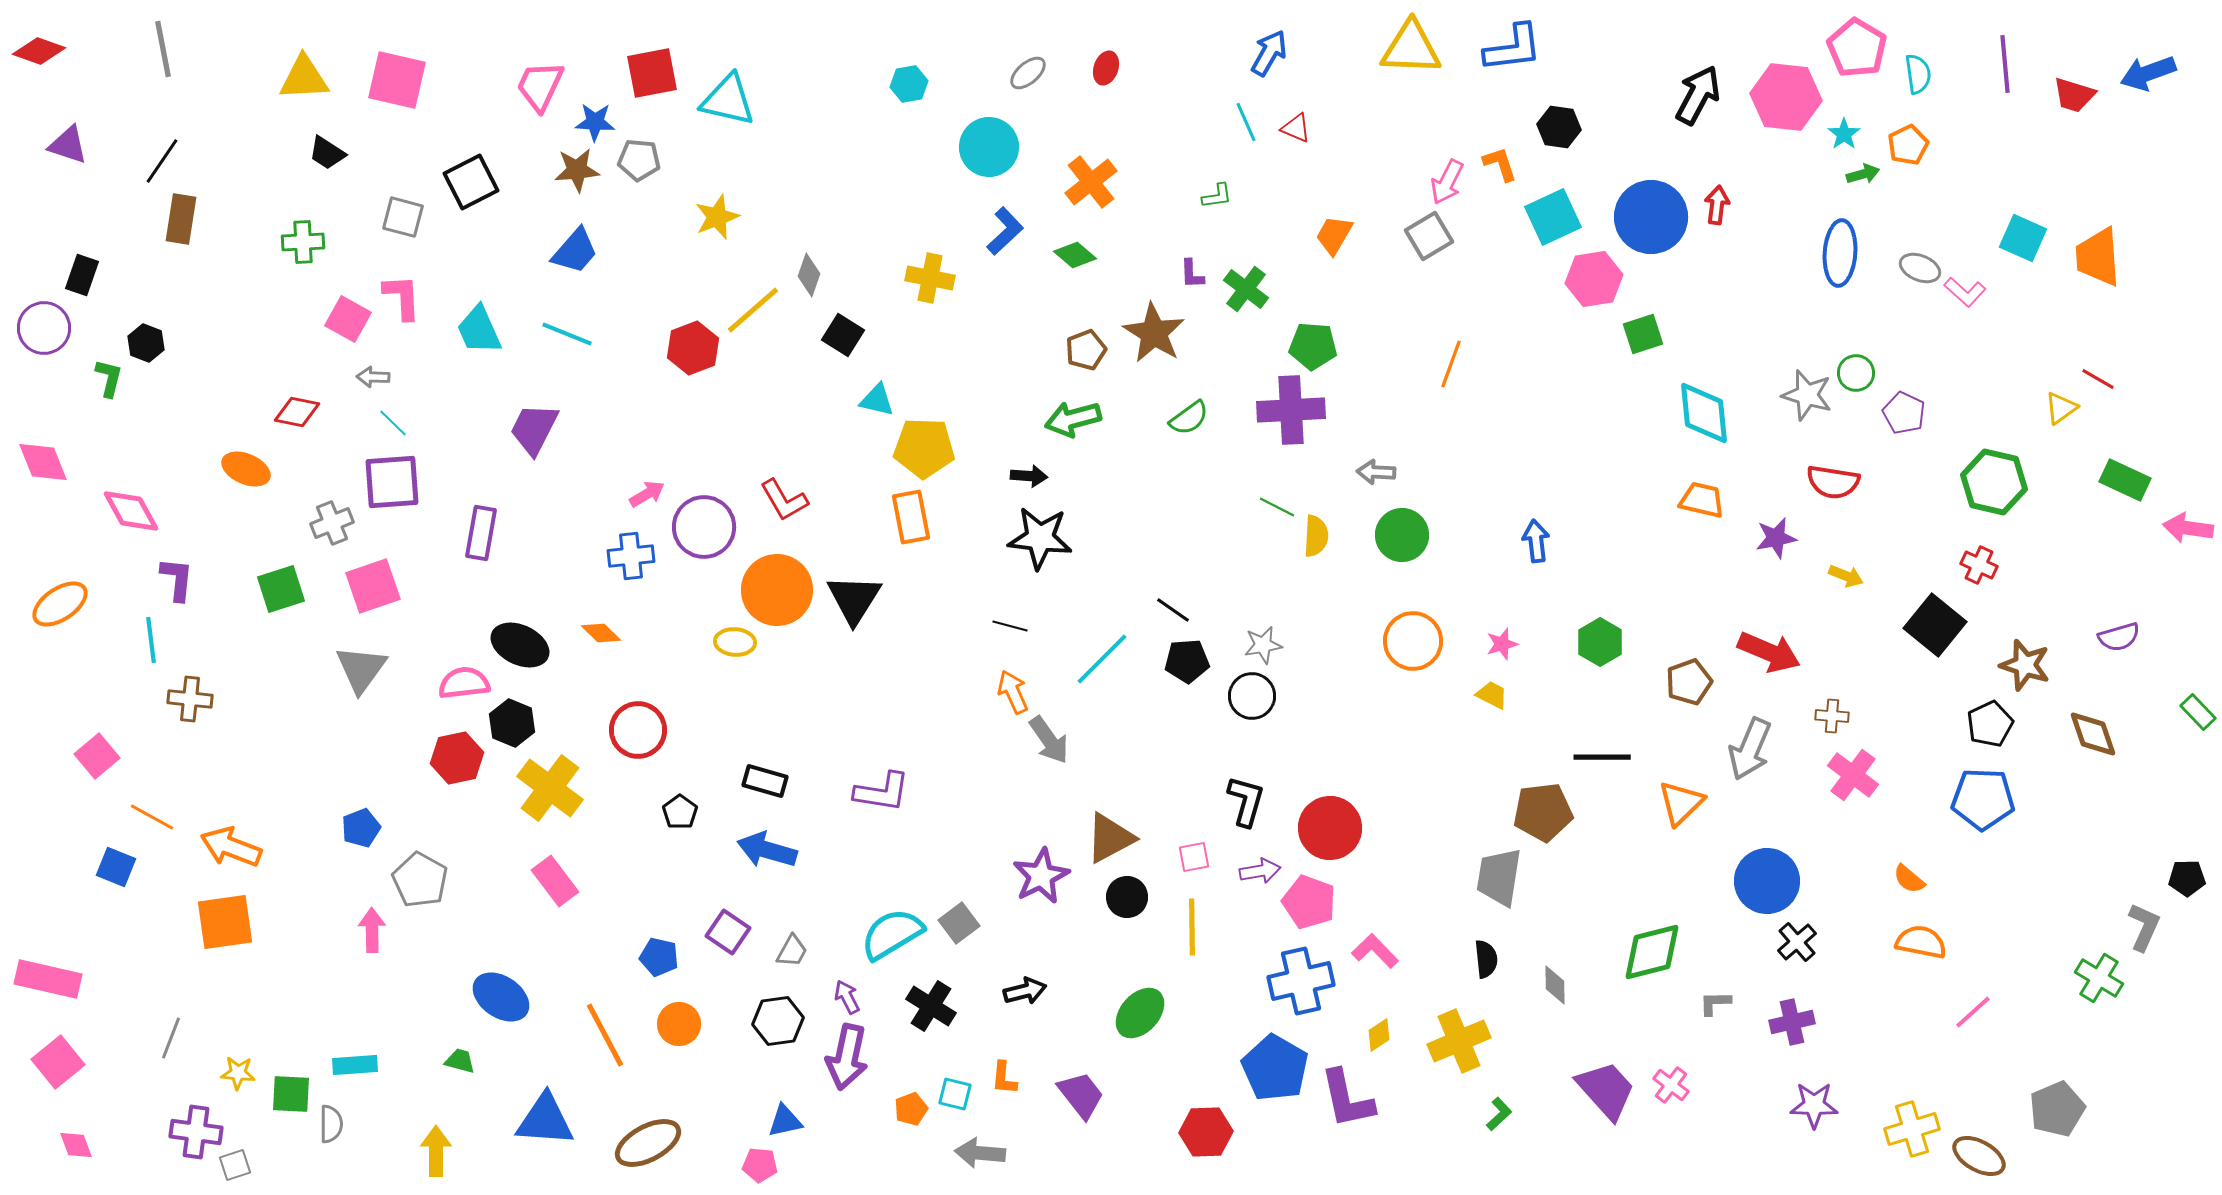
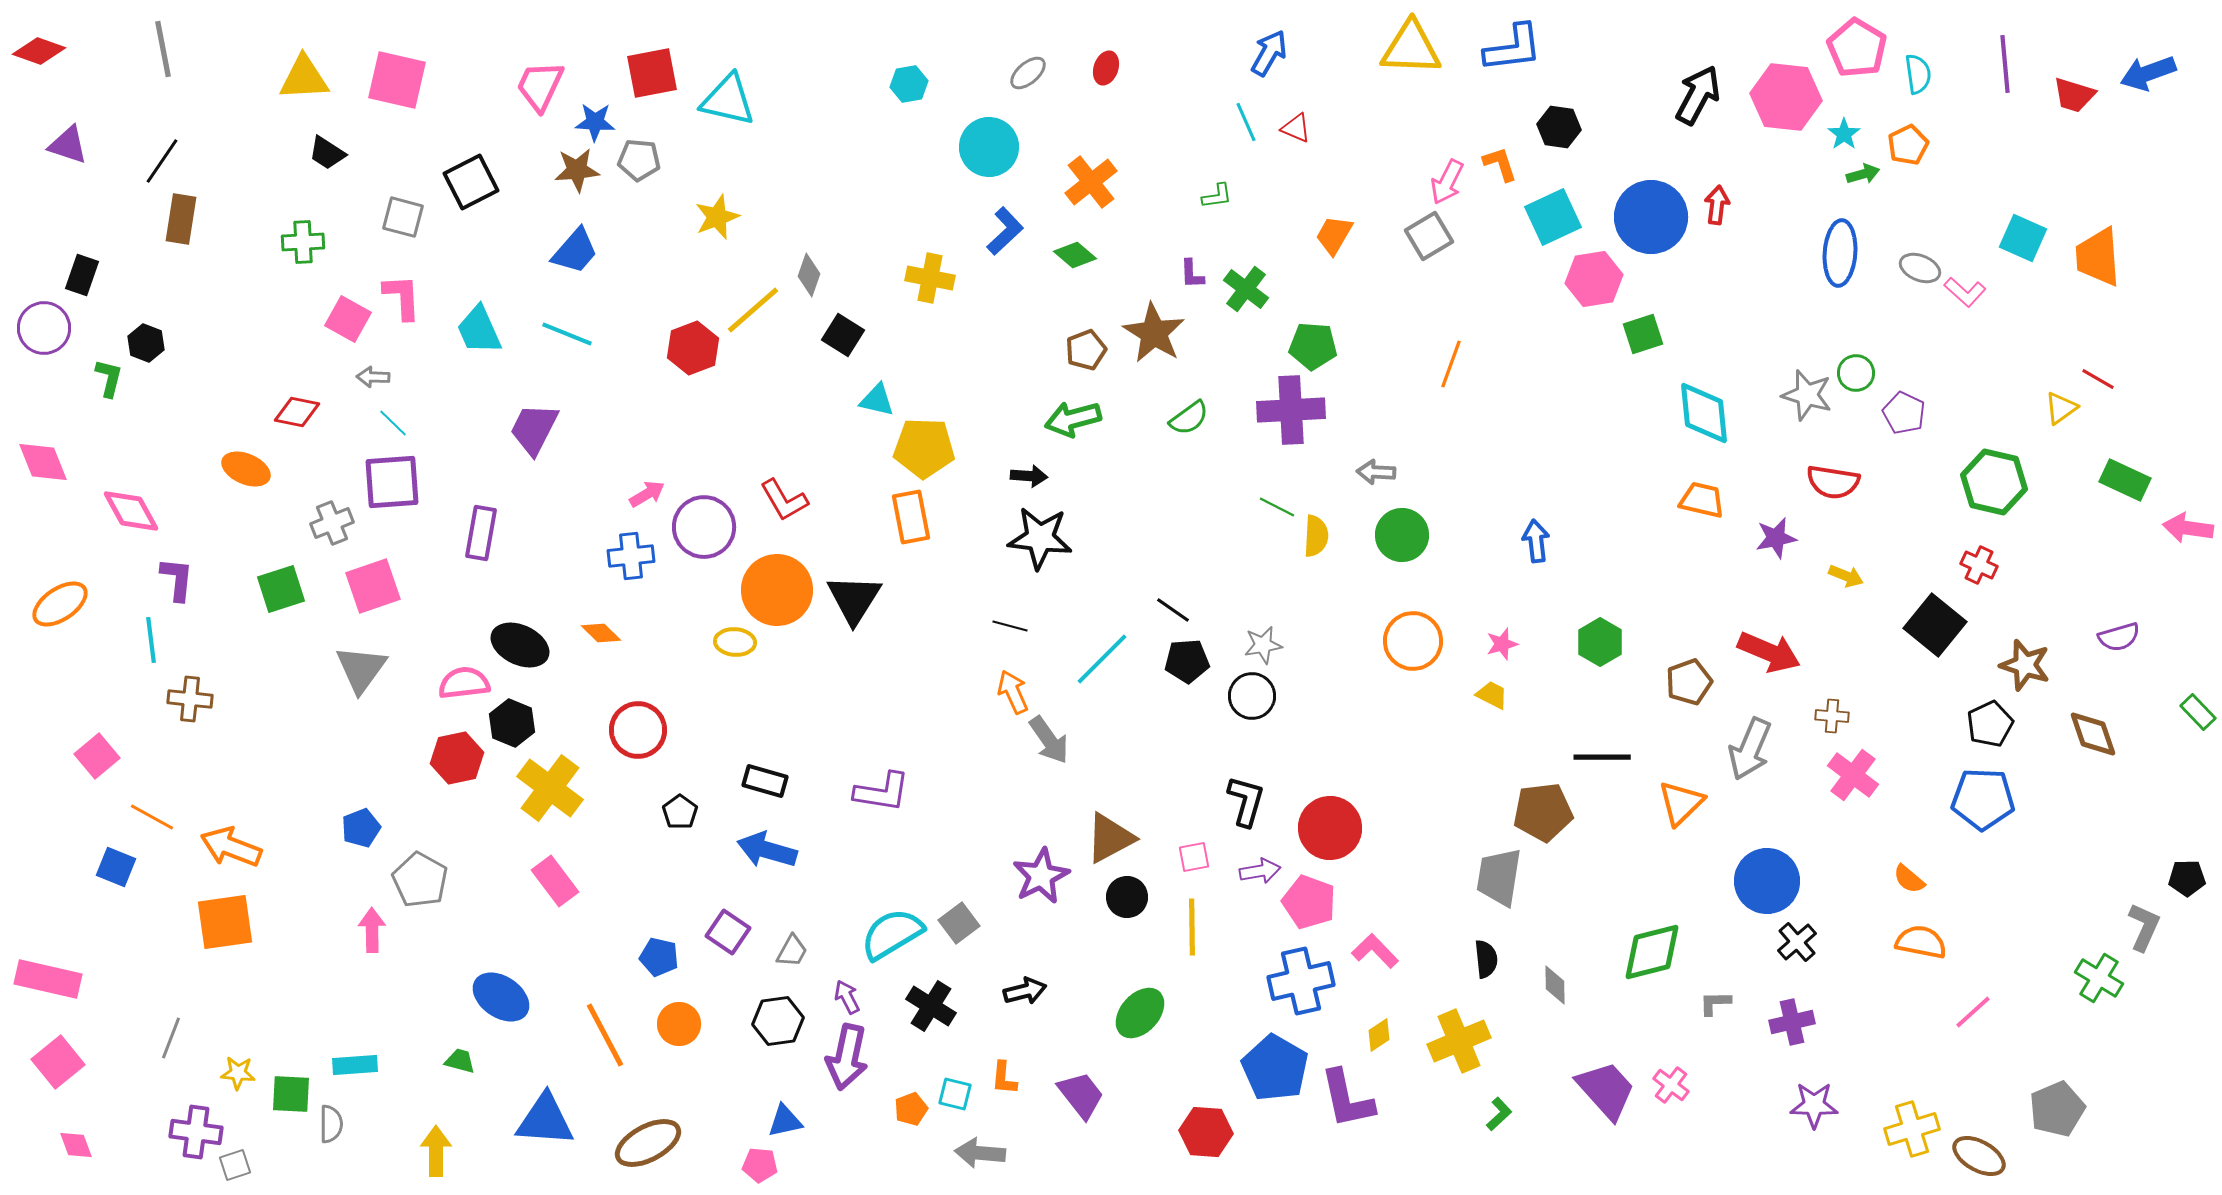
red hexagon at (1206, 1132): rotated 6 degrees clockwise
